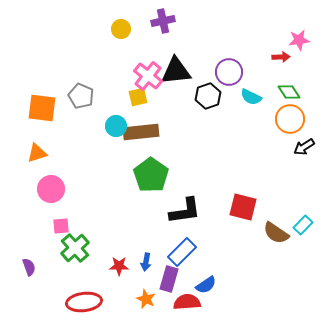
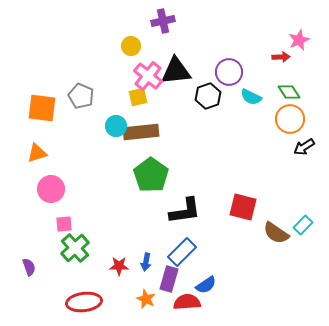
yellow circle: moved 10 px right, 17 px down
pink star: rotated 15 degrees counterclockwise
pink square: moved 3 px right, 2 px up
